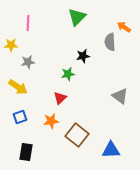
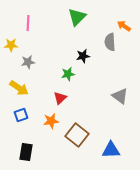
orange arrow: moved 1 px up
yellow arrow: moved 1 px right, 1 px down
blue square: moved 1 px right, 2 px up
